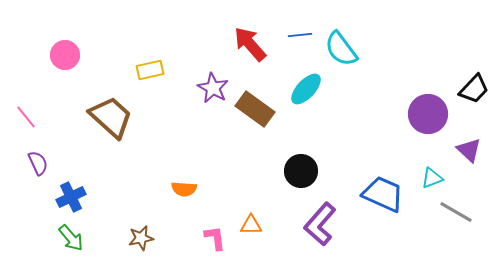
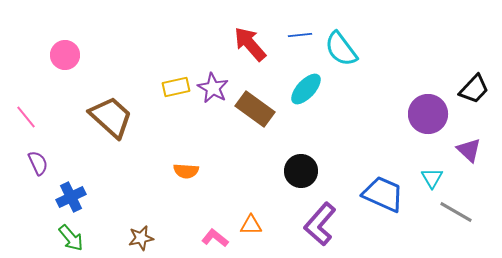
yellow rectangle: moved 26 px right, 17 px down
cyan triangle: rotated 40 degrees counterclockwise
orange semicircle: moved 2 px right, 18 px up
pink L-shape: rotated 44 degrees counterclockwise
